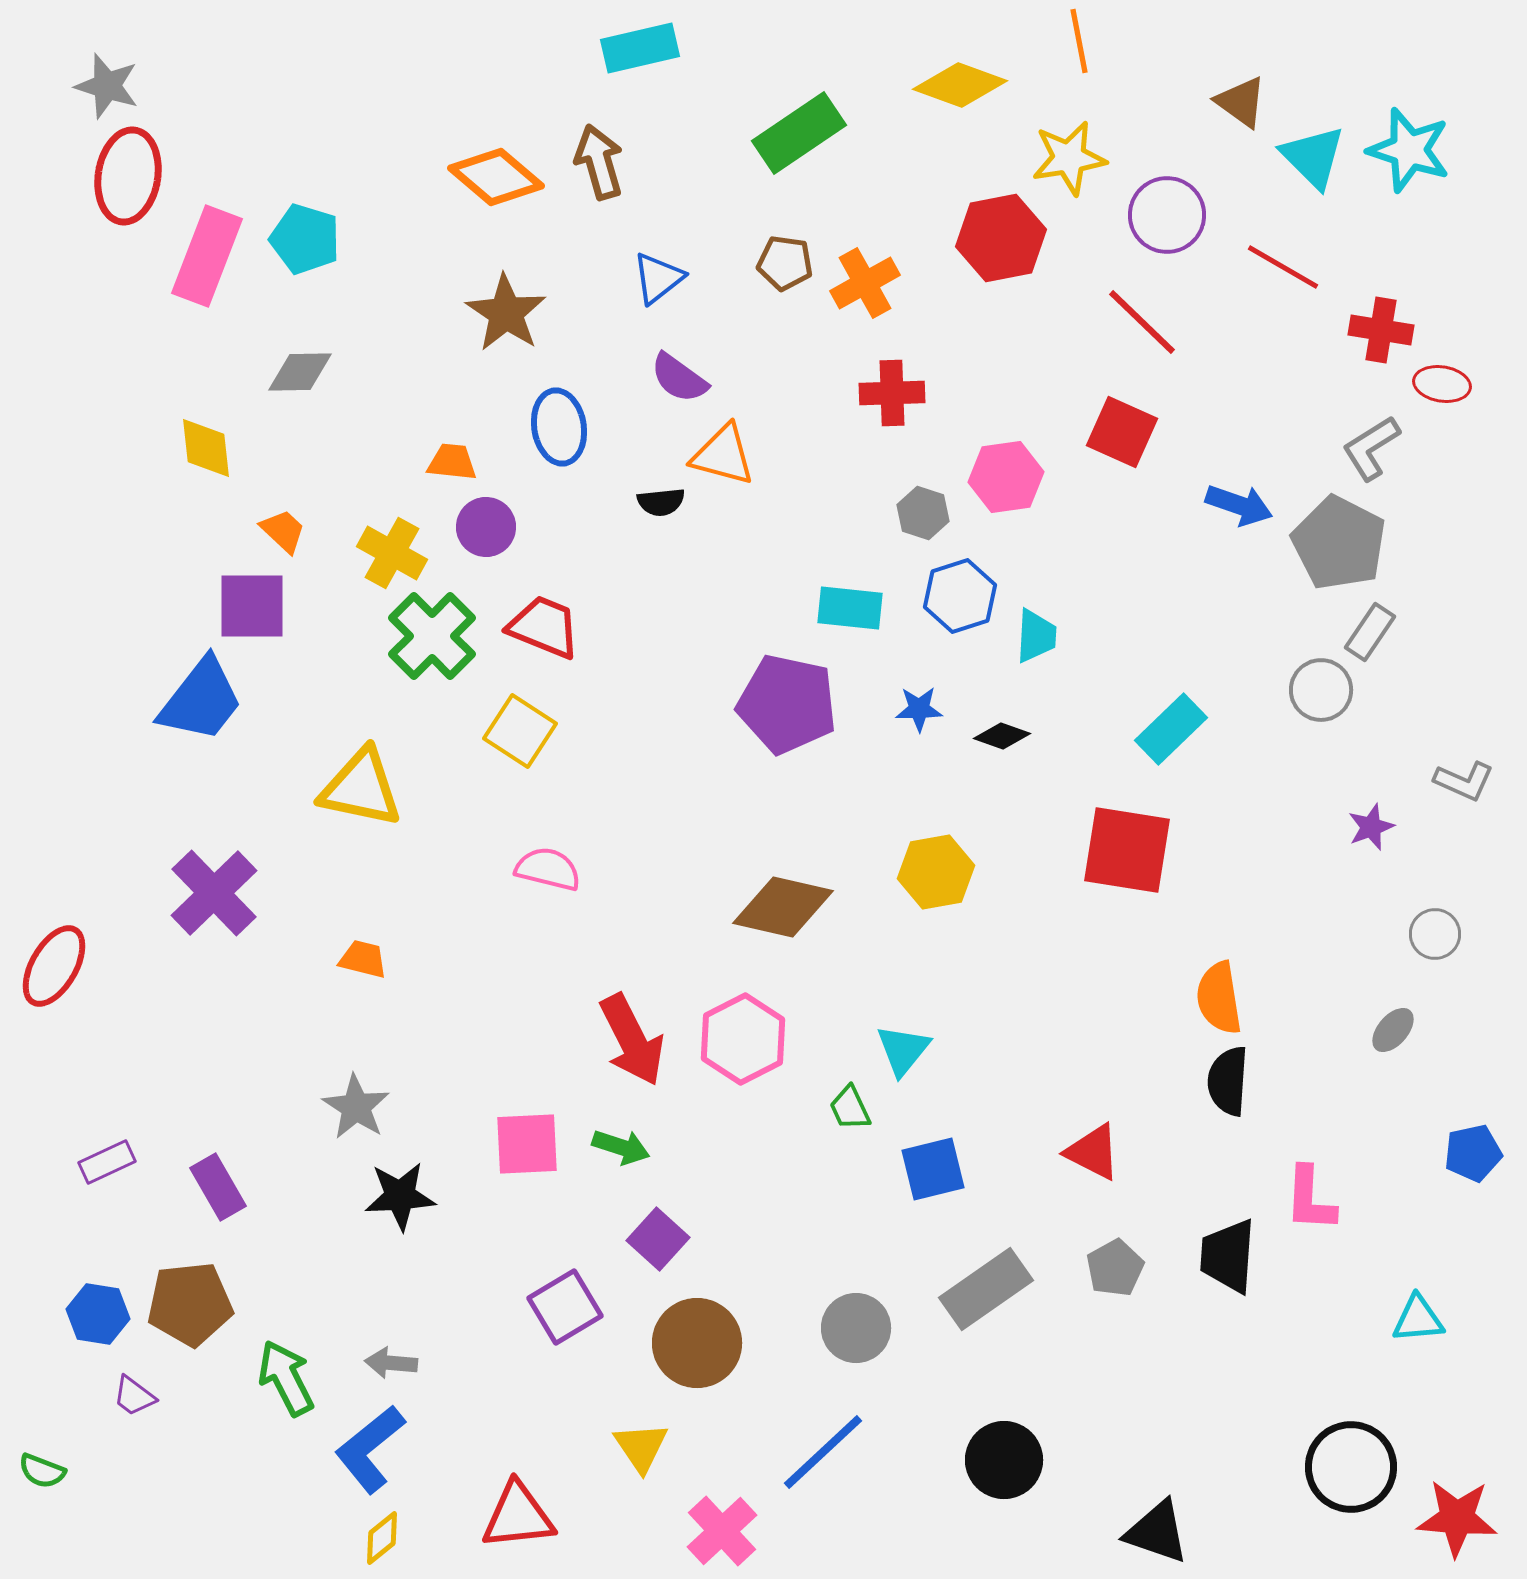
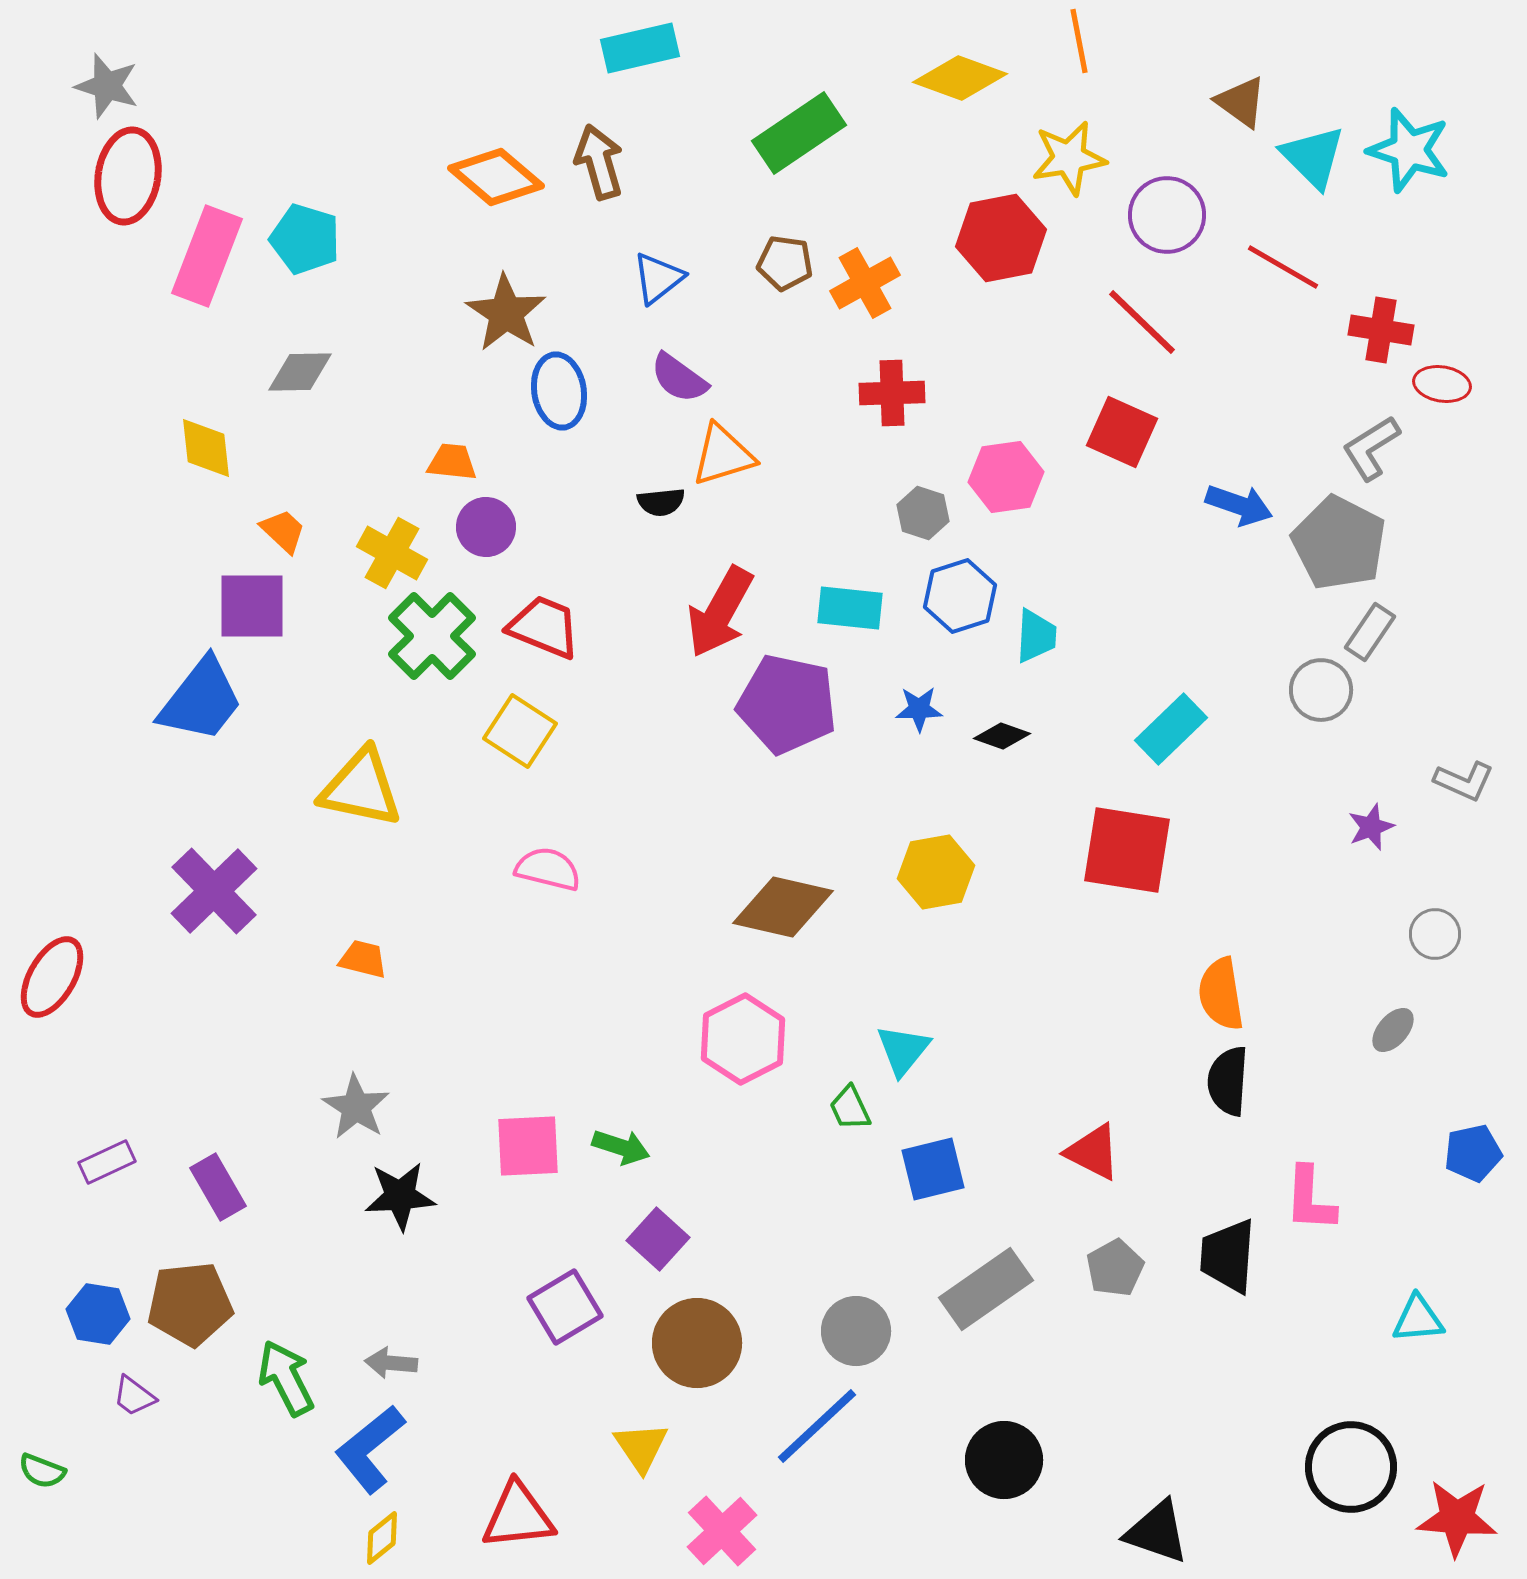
yellow diamond at (960, 85): moved 7 px up
blue ellipse at (559, 427): moved 36 px up
orange triangle at (723, 455): rotated 32 degrees counterclockwise
purple cross at (214, 893): moved 2 px up
red ellipse at (54, 966): moved 2 px left, 11 px down
orange semicircle at (1219, 998): moved 2 px right, 4 px up
red arrow at (632, 1040): moved 88 px right, 428 px up; rotated 56 degrees clockwise
pink square at (527, 1144): moved 1 px right, 2 px down
gray circle at (856, 1328): moved 3 px down
blue line at (823, 1452): moved 6 px left, 26 px up
